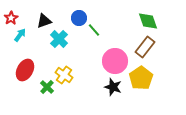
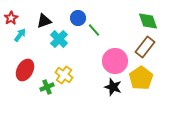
blue circle: moved 1 px left
green cross: rotated 24 degrees clockwise
